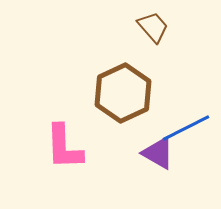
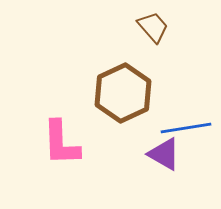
blue line: rotated 18 degrees clockwise
pink L-shape: moved 3 px left, 4 px up
purple triangle: moved 6 px right, 1 px down
